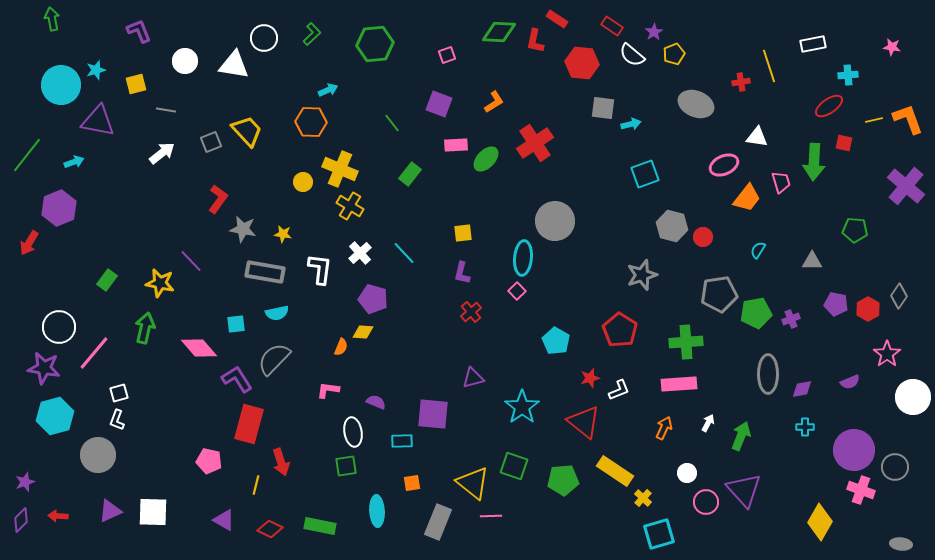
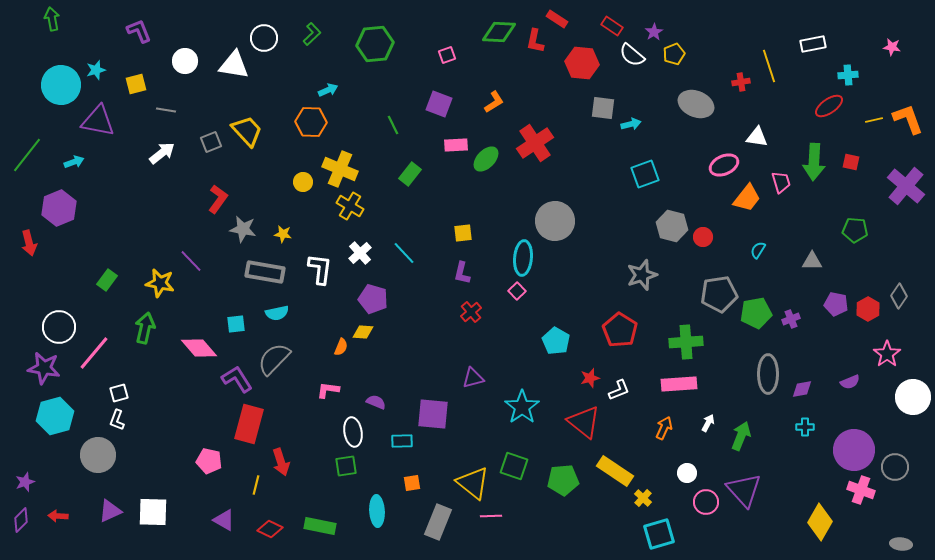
green line at (392, 123): moved 1 px right, 2 px down; rotated 12 degrees clockwise
red square at (844, 143): moved 7 px right, 19 px down
red arrow at (29, 243): rotated 45 degrees counterclockwise
